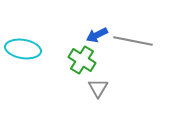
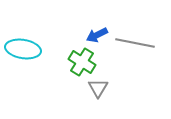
gray line: moved 2 px right, 2 px down
green cross: moved 2 px down
